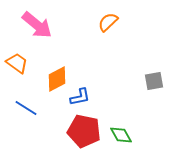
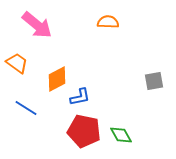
orange semicircle: rotated 45 degrees clockwise
